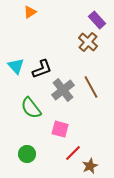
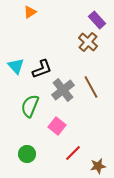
green semicircle: moved 1 px left, 2 px up; rotated 60 degrees clockwise
pink square: moved 3 px left, 3 px up; rotated 24 degrees clockwise
brown star: moved 8 px right; rotated 14 degrees clockwise
